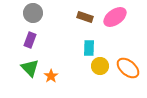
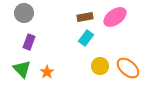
gray circle: moved 9 px left
brown rectangle: rotated 28 degrees counterclockwise
purple rectangle: moved 1 px left, 2 px down
cyan rectangle: moved 3 px left, 10 px up; rotated 35 degrees clockwise
green triangle: moved 8 px left, 1 px down
orange star: moved 4 px left, 4 px up
